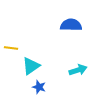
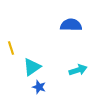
yellow line: rotated 64 degrees clockwise
cyan triangle: moved 1 px right, 1 px down
